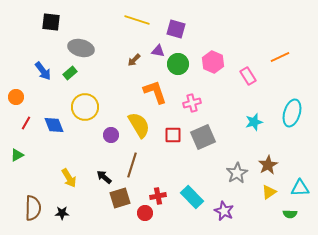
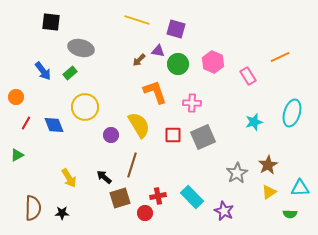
brown arrow: moved 5 px right
pink cross: rotated 18 degrees clockwise
